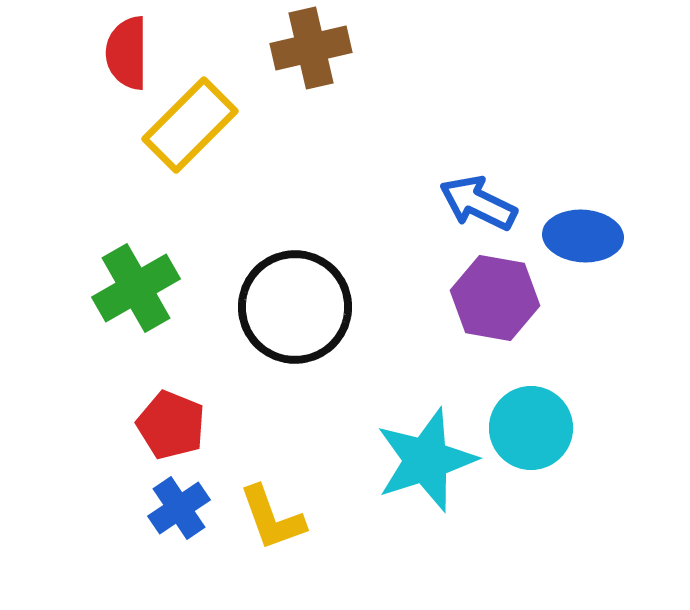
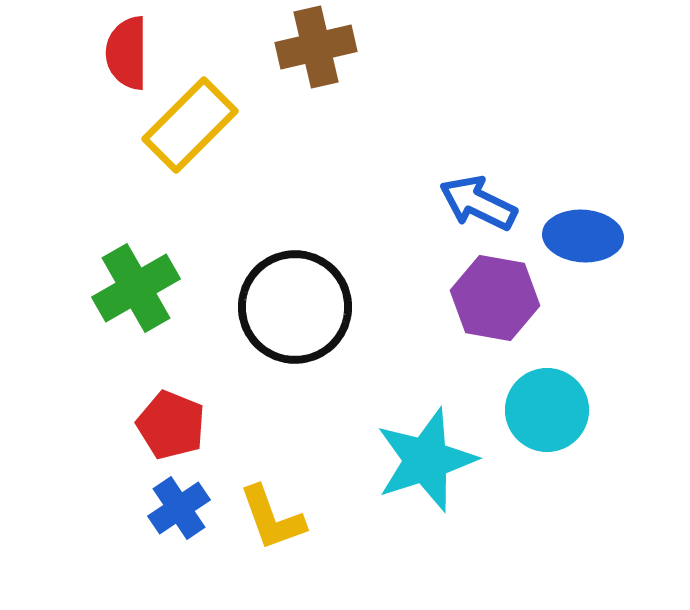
brown cross: moved 5 px right, 1 px up
cyan circle: moved 16 px right, 18 px up
